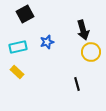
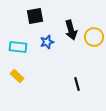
black square: moved 10 px right, 2 px down; rotated 18 degrees clockwise
black arrow: moved 12 px left
cyan rectangle: rotated 18 degrees clockwise
yellow circle: moved 3 px right, 15 px up
yellow rectangle: moved 4 px down
